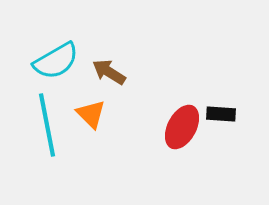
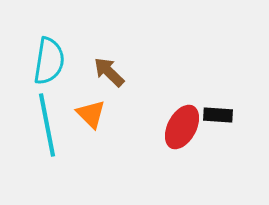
cyan semicircle: moved 7 px left; rotated 51 degrees counterclockwise
brown arrow: rotated 12 degrees clockwise
black rectangle: moved 3 px left, 1 px down
